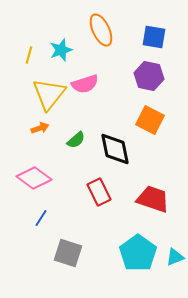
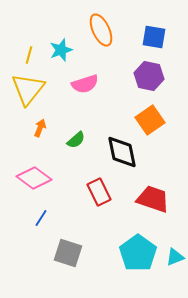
yellow triangle: moved 21 px left, 5 px up
orange square: rotated 28 degrees clockwise
orange arrow: rotated 48 degrees counterclockwise
black diamond: moved 7 px right, 3 px down
